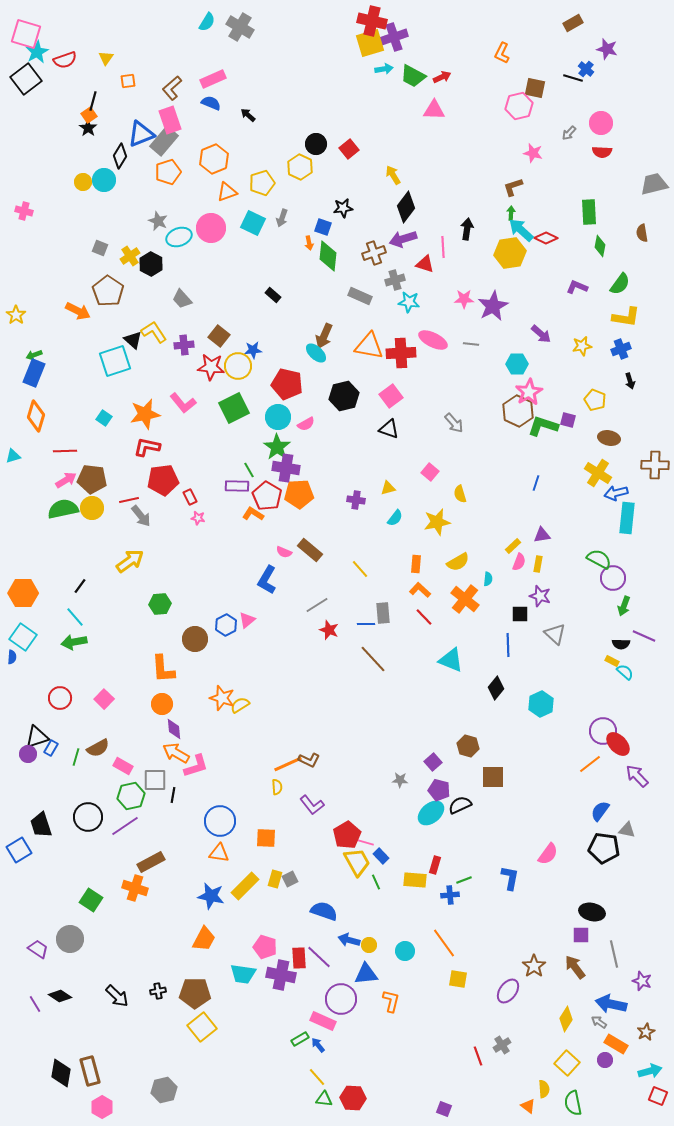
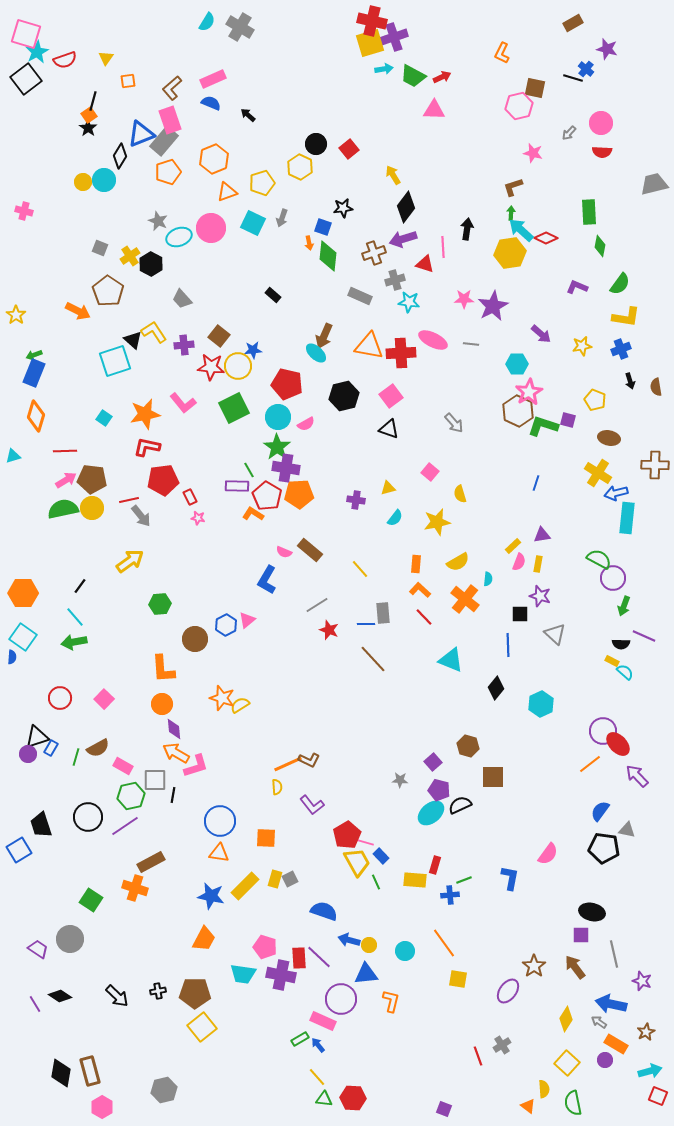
brown semicircle at (642, 233): moved 14 px right, 154 px down
